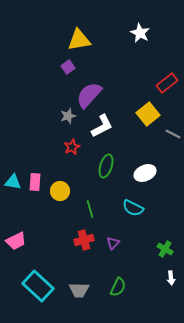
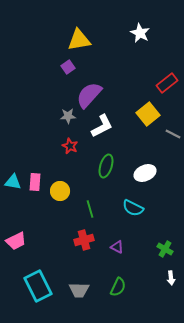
gray star: rotated 14 degrees clockwise
red star: moved 2 px left, 1 px up; rotated 21 degrees counterclockwise
purple triangle: moved 4 px right, 4 px down; rotated 48 degrees counterclockwise
cyan rectangle: rotated 20 degrees clockwise
